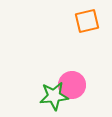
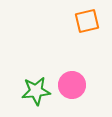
green star: moved 18 px left, 5 px up
